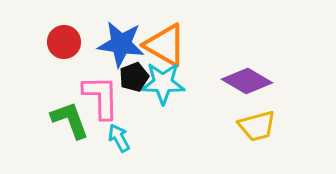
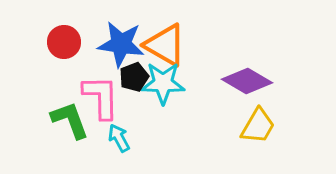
yellow trapezoid: moved 1 px right; rotated 45 degrees counterclockwise
